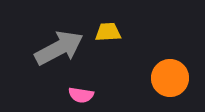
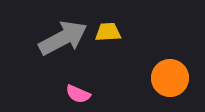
gray arrow: moved 4 px right, 10 px up
pink semicircle: moved 3 px left, 1 px up; rotated 15 degrees clockwise
